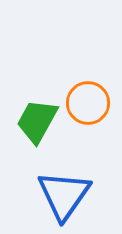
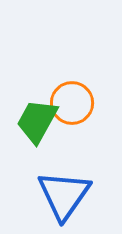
orange circle: moved 16 px left
